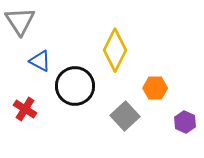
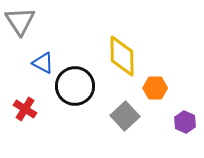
yellow diamond: moved 7 px right, 6 px down; rotated 27 degrees counterclockwise
blue triangle: moved 3 px right, 2 px down
